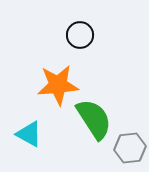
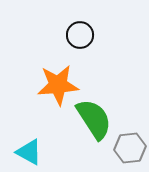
cyan triangle: moved 18 px down
